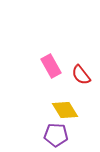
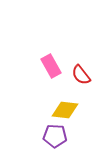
yellow diamond: rotated 52 degrees counterclockwise
purple pentagon: moved 1 px left, 1 px down
